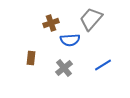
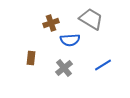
gray trapezoid: rotated 80 degrees clockwise
